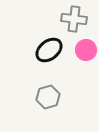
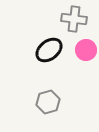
gray hexagon: moved 5 px down
